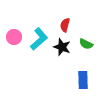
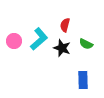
pink circle: moved 4 px down
black star: moved 1 px down
